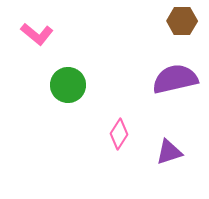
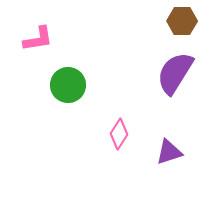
pink L-shape: moved 1 px right, 5 px down; rotated 48 degrees counterclockwise
purple semicircle: moved 6 px up; rotated 45 degrees counterclockwise
